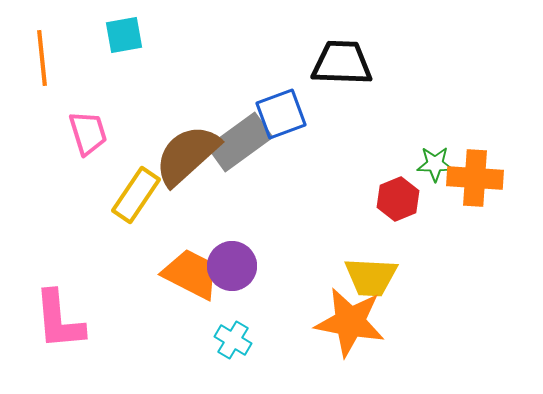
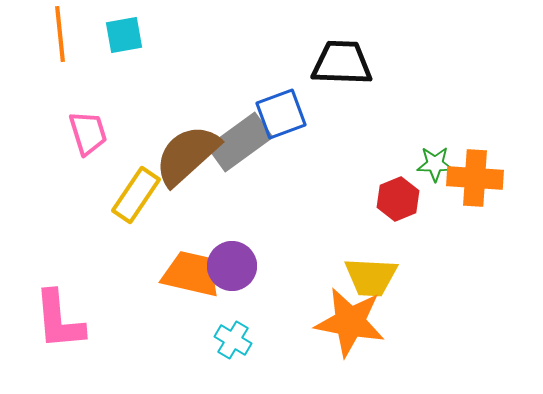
orange line: moved 18 px right, 24 px up
orange trapezoid: rotated 14 degrees counterclockwise
